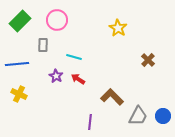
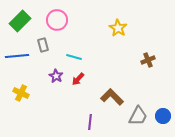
gray rectangle: rotated 16 degrees counterclockwise
brown cross: rotated 24 degrees clockwise
blue line: moved 8 px up
red arrow: rotated 80 degrees counterclockwise
yellow cross: moved 2 px right, 1 px up
